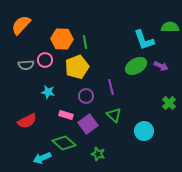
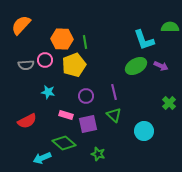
yellow pentagon: moved 3 px left, 2 px up
purple line: moved 3 px right, 5 px down
purple square: rotated 24 degrees clockwise
